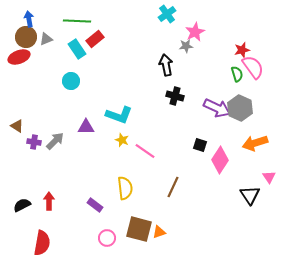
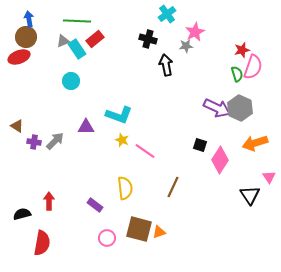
gray triangle: moved 17 px right, 2 px down
pink semicircle: rotated 55 degrees clockwise
black cross: moved 27 px left, 57 px up
black semicircle: moved 9 px down; rotated 12 degrees clockwise
